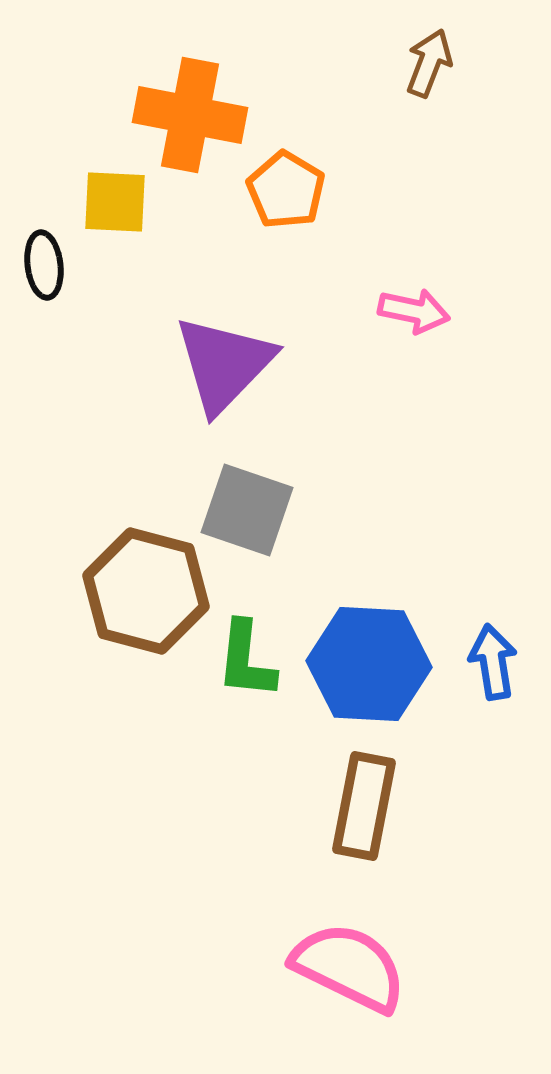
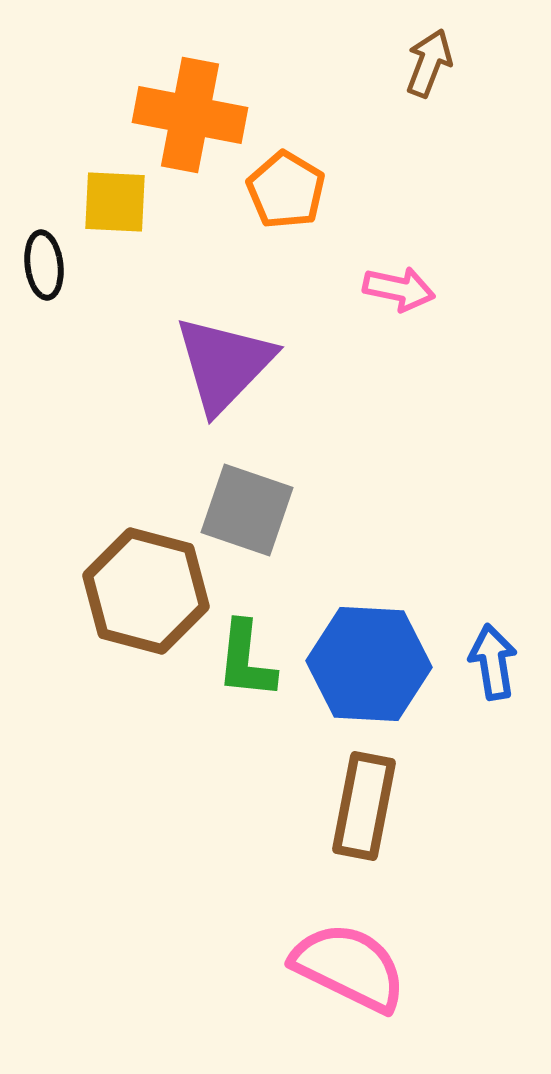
pink arrow: moved 15 px left, 22 px up
